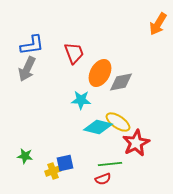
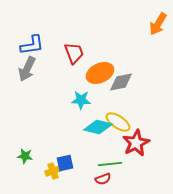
orange ellipse: rotated 36 degrees clockwise
